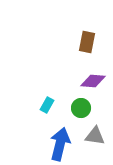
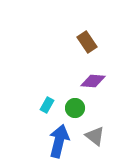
brown rectangle: rotated 45 degrees counterclockwise
green circle: moved 6 px left
gray triangle: rotated 30 degrees clockwise
blue arrow: moved 1 px left, 3 px up
